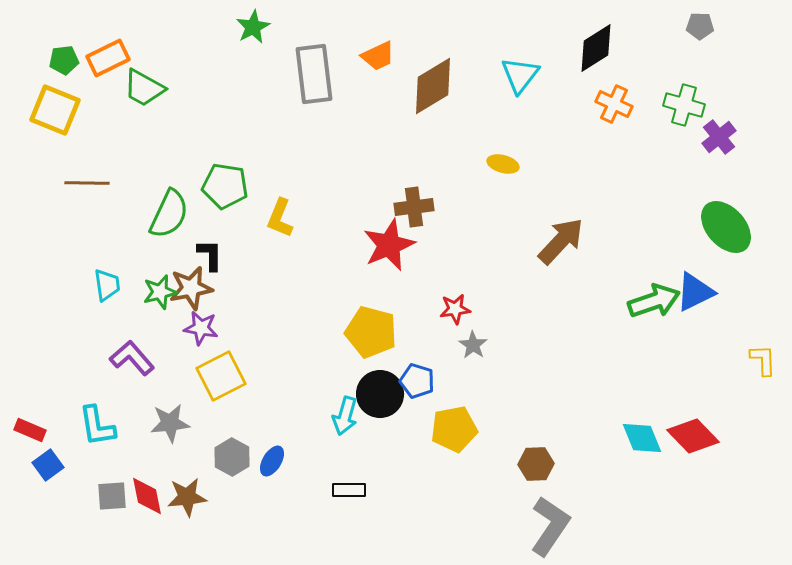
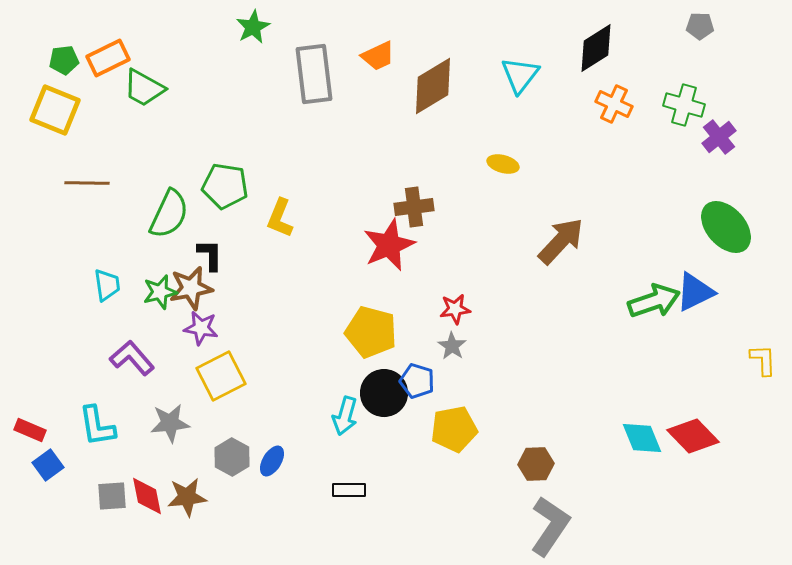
gray star at (473, 345): moved 21 px left, 1 px down
black circle at (380, 394): moved 4 px right, 1 px up
